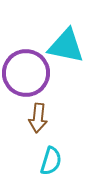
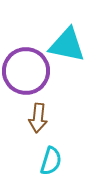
cyan triangle: moved 1 px right, 1 px up
purple circle: moved 2 px up
